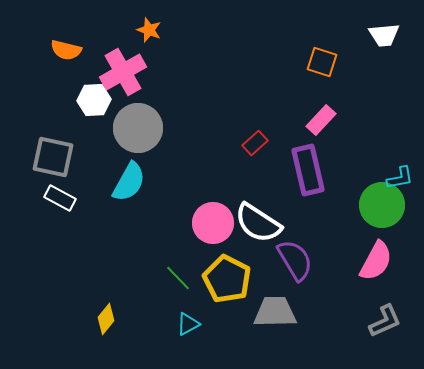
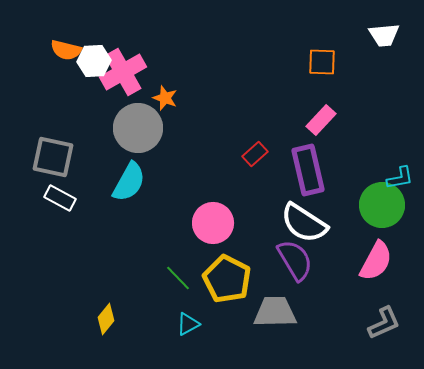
orange star: moved 16 px right, 68 px down
orange square: rotated 16 degrees counterclockwise
white hexagon: moved 39 px up
red rectangle: moved 11 px down
white semicircle: moved 46 px right
gray L-shape: moved 1 px left, 2 px down
